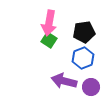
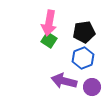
purple circle: moved 1 px right
